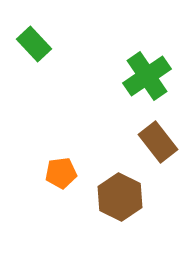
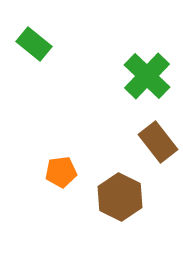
green rectangle: rotated 8 degrees counterclockwise
green cross: rotated 12 degrees counterclockwise
orange pentagon: moved 1 px up
